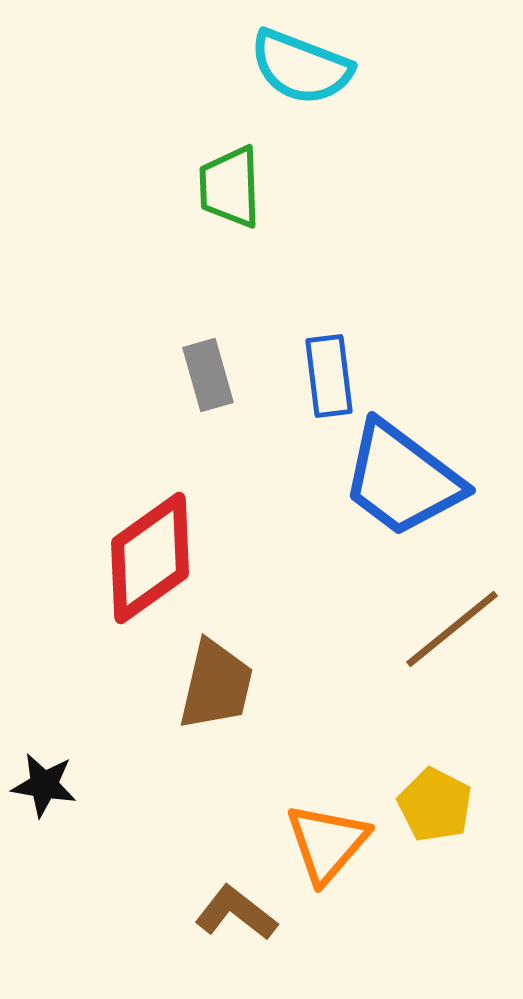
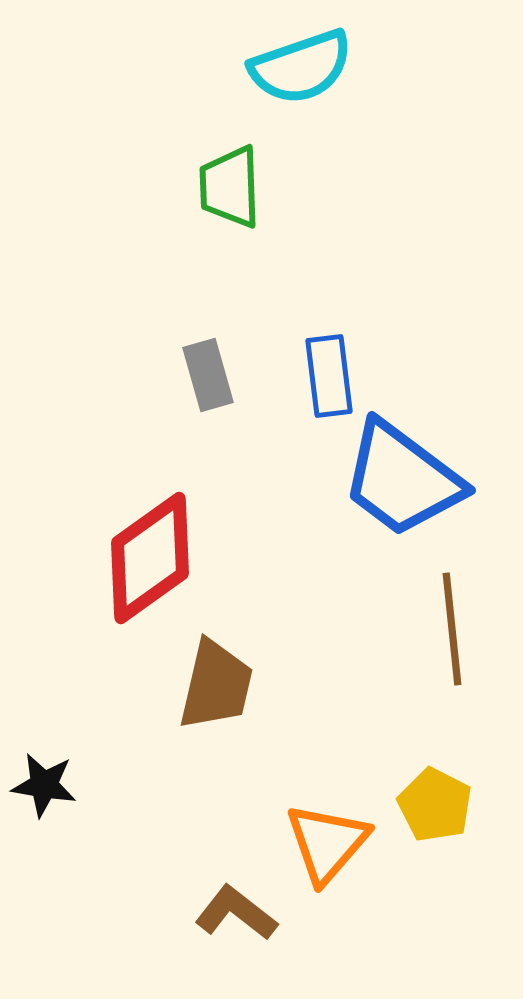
cyan semicircle: rotated 40 degrees counterclockwise
brown line: rotated 57 degrees counterclockwise
